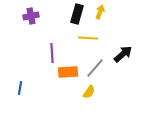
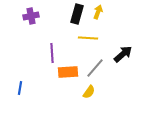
yellow arrow: moved 2 px left
